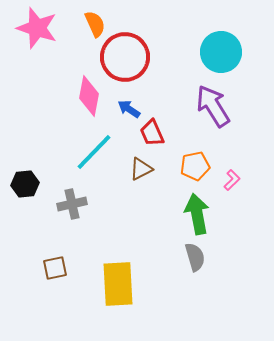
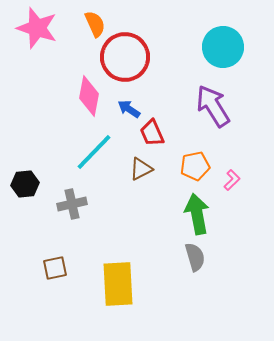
cyan circle: moved 2 px right, 5 px up
